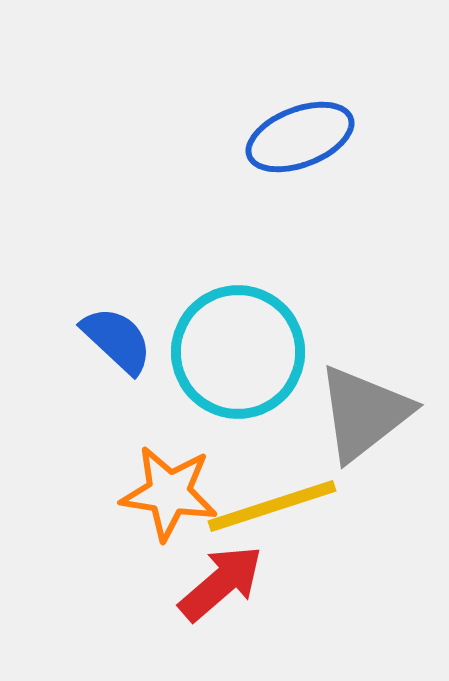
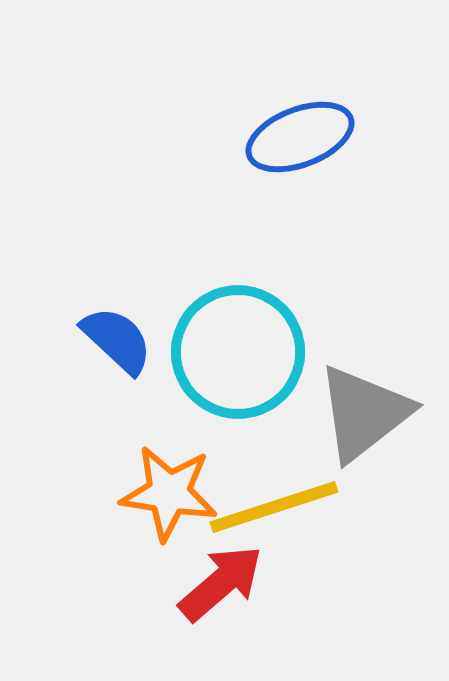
yellow line: moved 2 px right, 1 px down
